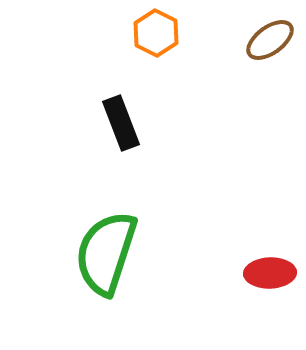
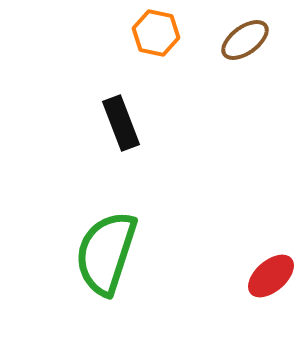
orange hexagon: rotated 15 degrees counterclockwise
brown ellipse: moved 25 px left
red ellipse: moved 1 px right, 3 px down; rotated 39 degrees counterclockwise
